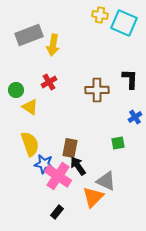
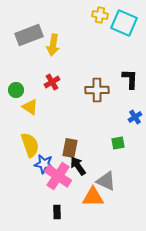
red cross: moved 3 px right
yellow semicircle: moved 1 px down
orange triangle: rotated 45 degrees clockwise
black rectangle: rotated 40 degrees counterclockwise
